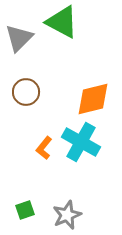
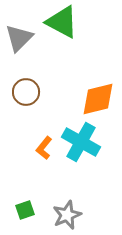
orange diamond: moved 5 px right
